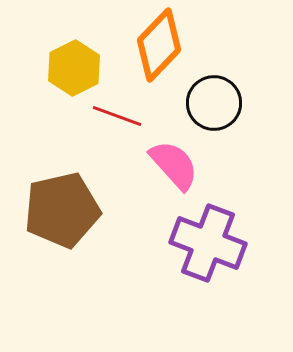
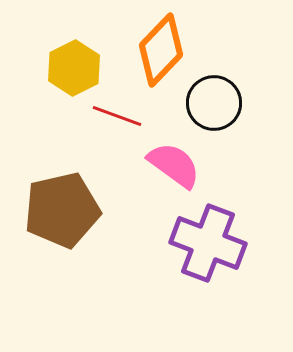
orange diamond: moved 2 px right, 5 px down
pink semicircle: rotated 12 degrees counterclockwise
